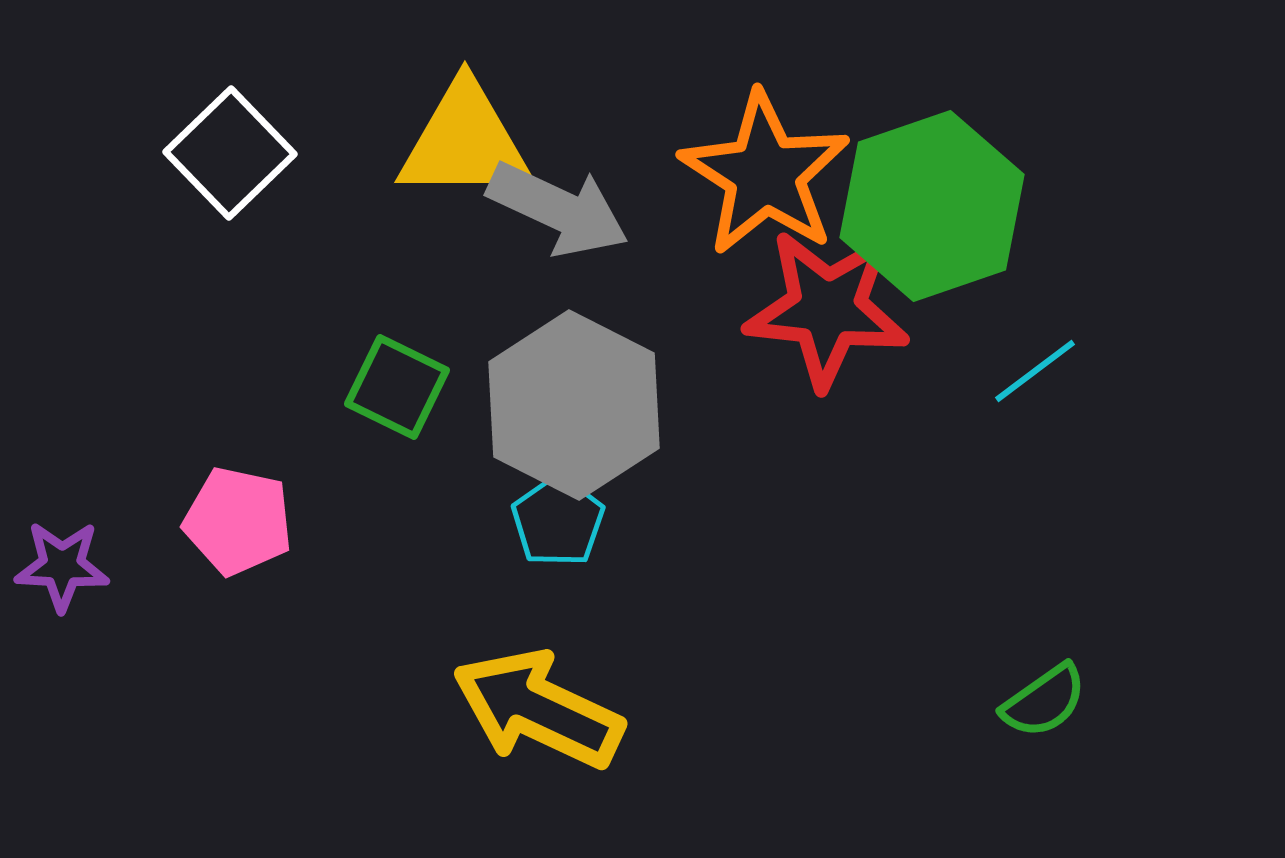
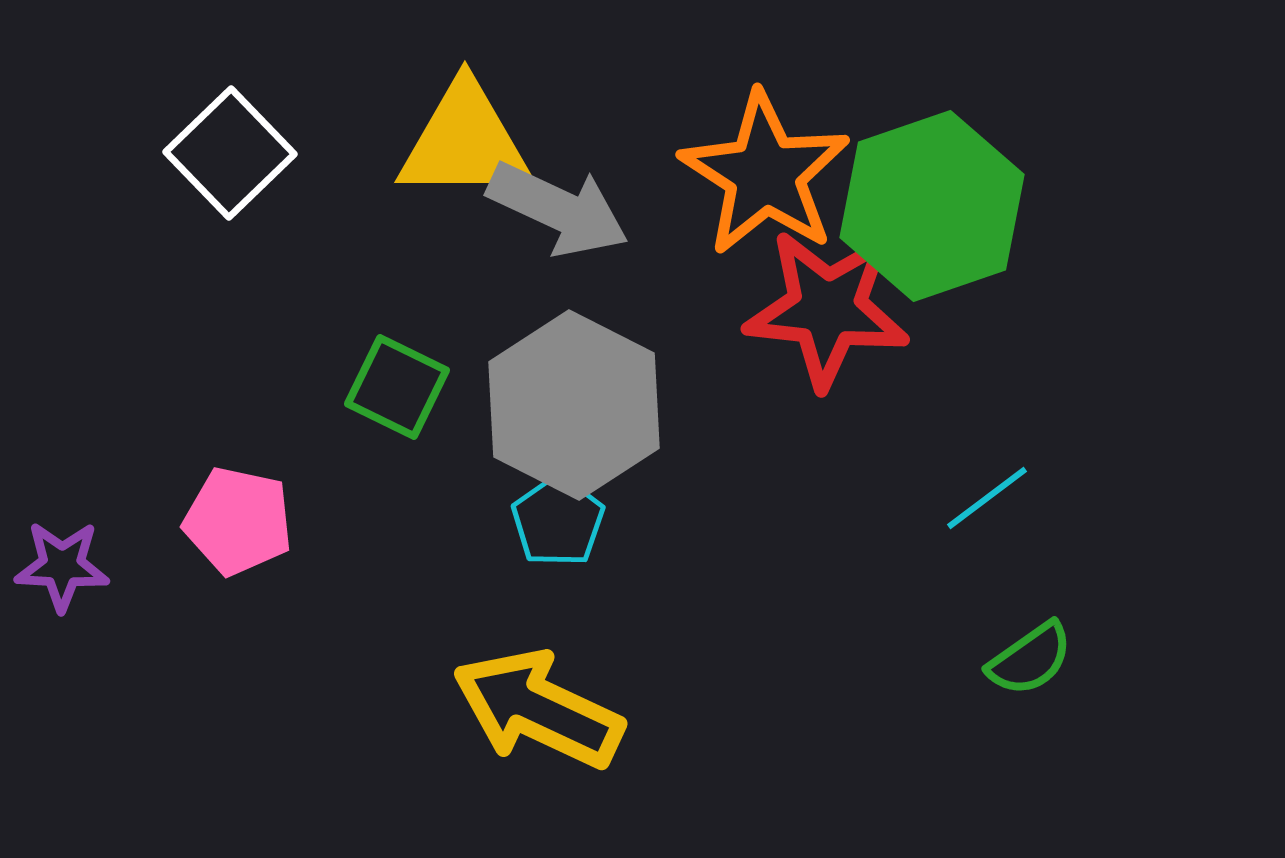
cyan line: moved 48 px left, 127 px down
green semicircle: moved 14 px left, 42 px up
